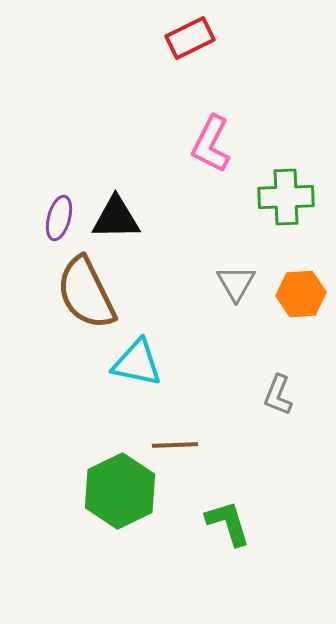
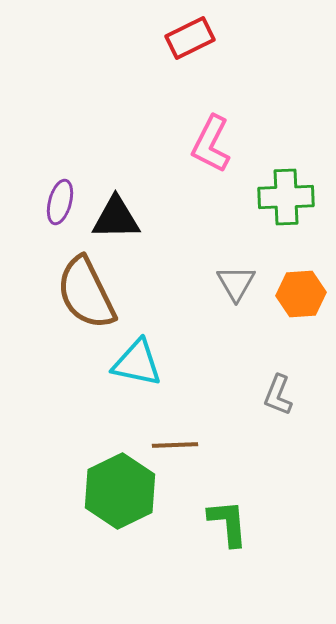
purple ellipse: moved 1 px right, 16 px up
green L-shape: rotated 12 degrees clockwise
